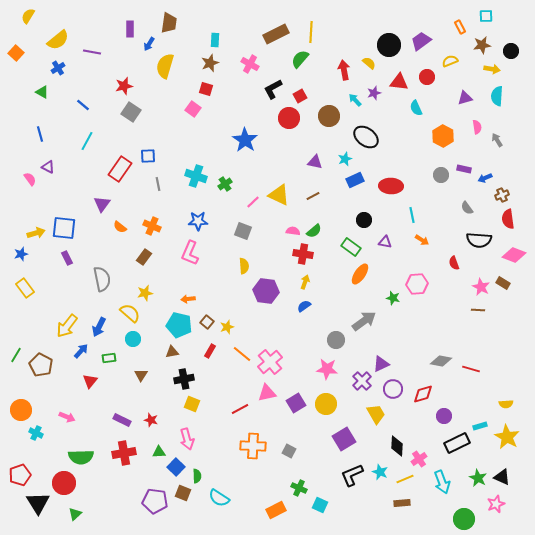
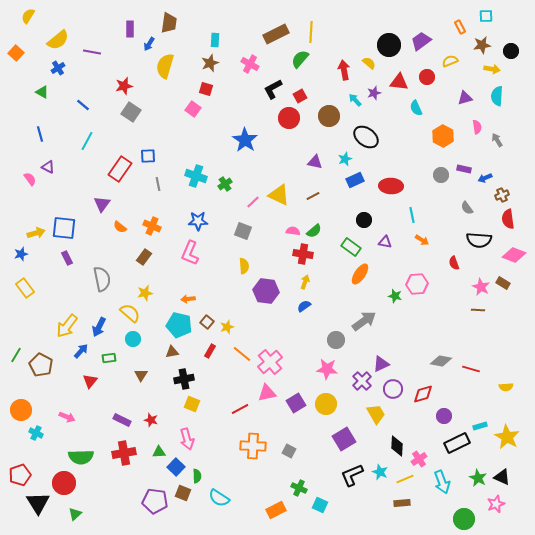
green star at (393, 298): moved 2 px right, 2 px up
yellow semicircle at (506, 404): moved 17 px up
